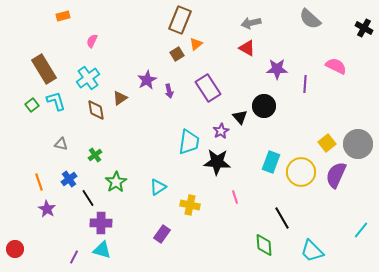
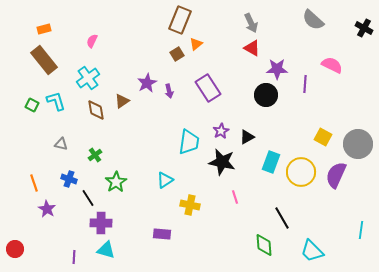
orange rectangle at (63, 16): moved 19 px left, 13 px down
gray semicircle at (310, 19): moved 3 px right, 1 px down
gray arrow at (251, 23): rotated 102 degrees counterclockwise
red triangle at (247, 48): moved 5 px right
pink semicircle at (336, 66): moved 4 px left, 1 px up
brown rectangle at (44, 69): moved 9 px up; rotated 8 degrees counterclockwise
purple star at (147, 80): moved 3 px down
brown triangle at (120, 98): moved 2 px right, 3 px down
green square at (32, 105): rotated 24 degrees counterclockwise
black circle at (264, 106): moved 2 px right, 11 px up
black triangle at (240, 117): moved 7 px right, 20 px down; rotated 42 degrees clockwise
yellow square at (327, 143): moved 4 px left, 6 px up; rotated 24 degrees counterclockwise
black star at (217, 162): moved 5 px right; rotated 8 degrees clockwise
blue cross at (69, 179): rotated 35 degrees counterclockwise
orange line at (39, 182): moved 5 px left, 1 px down
cyan triangle at (158, 187): moved 7 px right, 7 px up
cyan line at (361, 230): rotated 30 degrees counterclockwise
purple rectangle at (162, 234): rotated 60 degrees clockwise
cyan triangle at (102, 250): moved 4 px right
purple line at (74, 257): rotated 24 degrees counterclockwise
